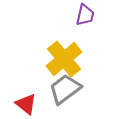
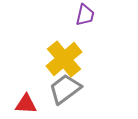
red triangle: rotated 35 degrees counterclockwise
